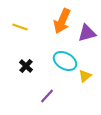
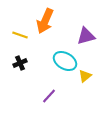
orange arrow: moved 17 px left
yellow line: moved 8 px down
purple triangle: moved 1 px left, 3 px down
black cross: moved 6 px left, 3 px up; rotated 24 degrees clockwise
purple line: moved 2 px right
